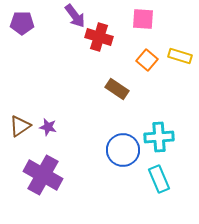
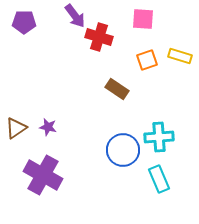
purple pentagon: moved 2 px right, 1 px up
orange square: rotated 30 degrees clockwise
brown triangle: moved 4 px left, 2 px down
